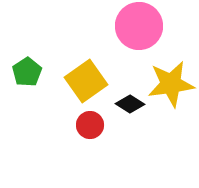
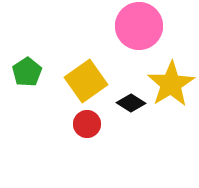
yellow star: rotated 24 degrees counterclockwise
black diamond: moved 1 px right, 1 px up
red circle: moved 3 px left, 1 px up
